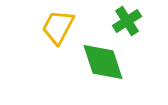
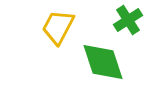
green cross: moved 1 px right, 1 px up
